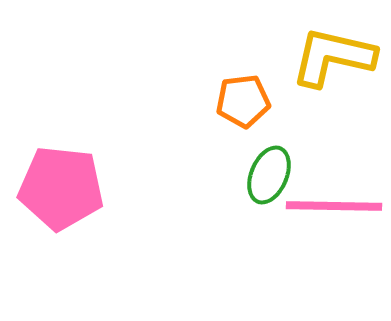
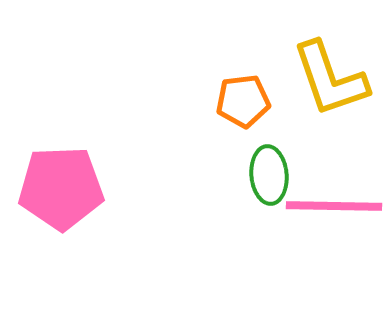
yellow L-shape: moved 3 px left, 22 px down; rotated 122 degrees counterclockwise
green ellipse: rotated 28 degrees counterclockwise
pink pentagon: rotated 8 degrees counterclockwise
